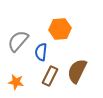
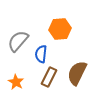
blue semicircle: moved 2 px down
brown semicircle: moved 2 px down
brown rectangle: moved 1 px left, 1 px down
orange star: rotated 21 degrees clockwise
